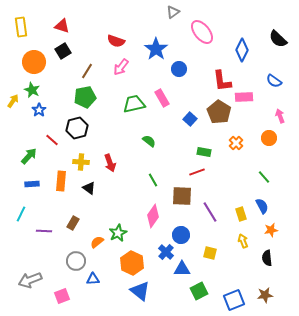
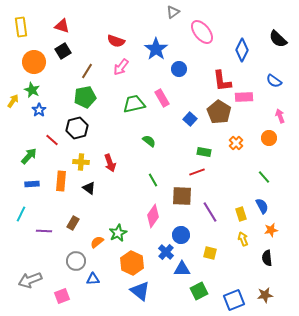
yellow arrow at (243, 241): moved 2 px up
